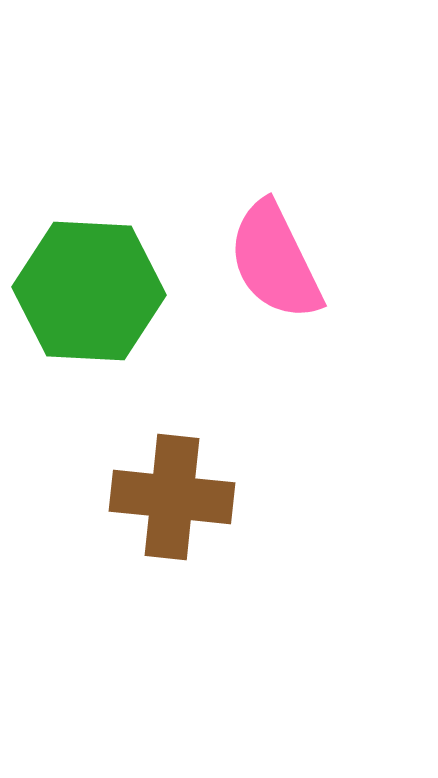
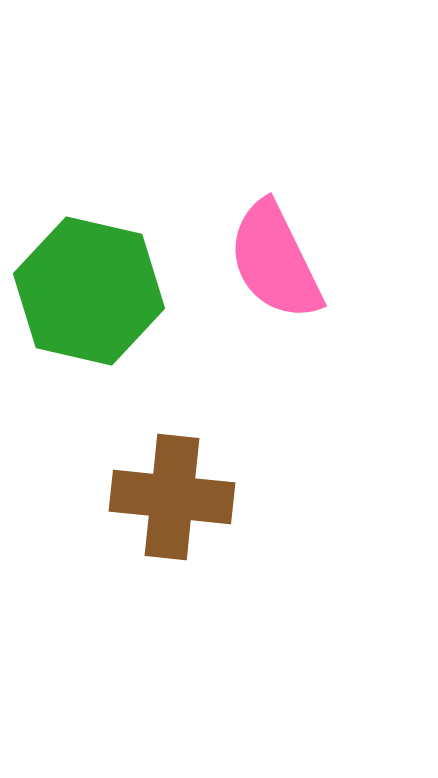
green hexagon: rotated 10 degrees clockwise
